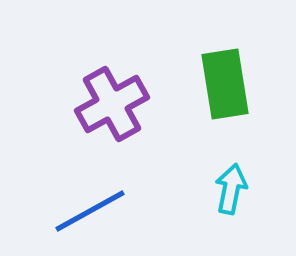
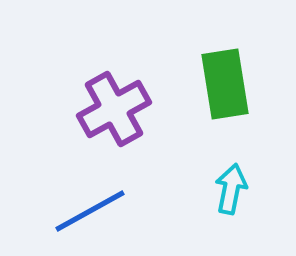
purple cross: moved 2 px right, 5 px down
